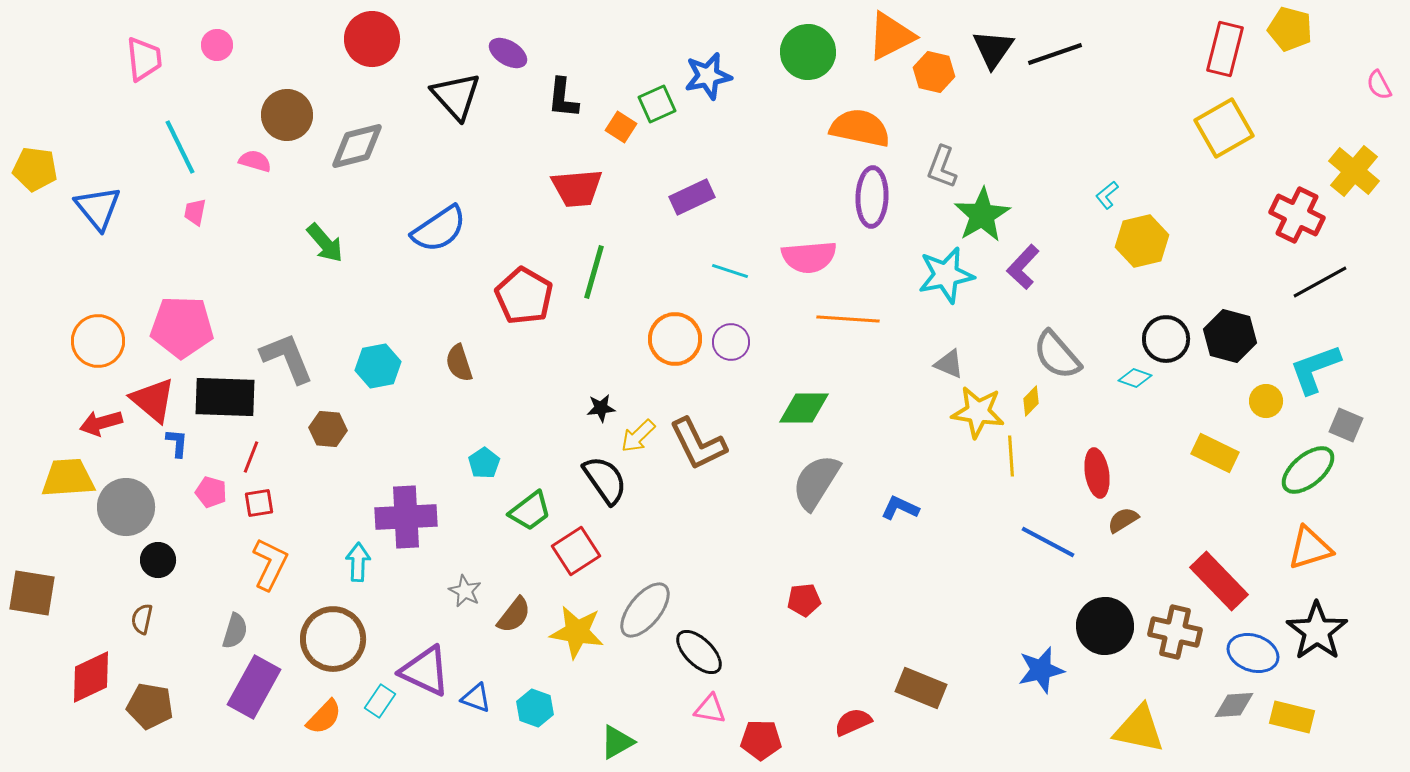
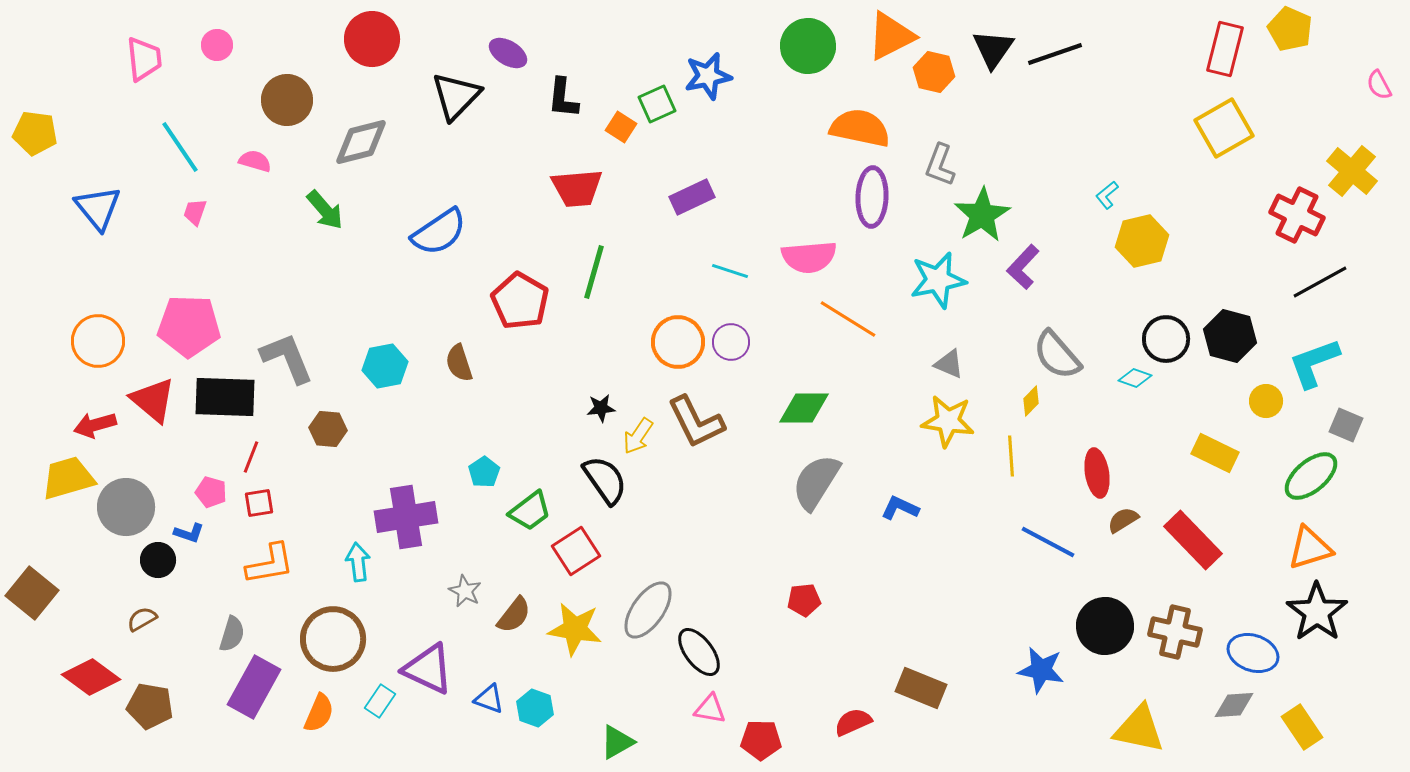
yellow pentagon at (1290, 29): rotated 9 degrees clockwise
green circle at (808, 52): moved 6 px up
black triangle at (456, 96): rotated 26 degrees clockwise
brown circle at (287, 115): moved 15 px up
gray diamond at (357, 146): moved 4 px right, 4 px up
cyan line at (180, 147): rotated 8 degrees counterclockwise
gray L-shape at (942, 167): moved 2 px left, 2 px up
yellow pentagon at (35, 169): moved 36 px up
yellow cross at (1354, 171): moved 2 px left
pink trapezoid at (195, 212): rotated 8 degrees clockwise
blue semicircle at (439, 229): moved 3 px down
green arrow at (325, 243): moved 33 px up
cyan star at (946, 275): moved 8 px left, 5 px down
red pentagon at (524, 296): moved 4 px left, 5 px down
orange line at (848, 319): rotated 28 degrees clockwise
pink pentagon at (182, 327): moved 7 px right, 1 px up
orange circle at (675, 339): moved 3 px right, 3 px down
cyan hexagon at (378, 366): moved 7 px right
cyan L-shape at (1315, 369): moved 1 px left, 6 px up
yellow star at (978, 412): moved 30 px left, 9 px down
red arrow at (101, 423): moved 6 px left, 2 px down
yellow arrow at (638, 436): rotated 12 degrees counterclockwise
blue L-shape at (177, 443): moved 12 px right, 90 px down; rotated 104 degrees clockwise
brown L-shape at (698, 444): moved 2 px left, 22 px up
cyan pentagon at (484, 463): moved 9 px down
green ellipse at (1308, 470): moved 3 px right, 6 px down
yellow trapezoid at (68, 478): rotated 12 degrees counterclockwise
purple cross at (406, 517): rotated 6 degrees counterclockwise
cyan arrow at (358, 562): rotated 9 degrees counterclockwise
orange L-shape at (270, 564): rotated 54 degrees clockwise
red rectangle at (1219, 581): moved 26 px left, 41 px up
brown square at (32, 593): rotated 30 degrees clockwise
gray ellipse at (645, 610): moved 3 px right; rotated 4 degrees counterclockwise
brown semicircle at (142, 619): rotated 48 degrees clockwise
gray semicircle at (235, 631): moved 3 px left, 3 px down
black star at (1317, 631): moved 19 px up
yellow star at (577, 632): moved 2 px left, 3 px up
black ellipse at (699, 652): rotated 9 degrees clockwise
blue star at (1041, 670): rotated 24 degrees clockwise
purple triangle at (425, 671): moved 3 px right, 2 px up
red diamond at (91, 677): rotated 62 degrees clockwise
blue triangle at (476, 698): moved 13 px right, 1 px down
orange semicircle at (324, 717): moved 5 px left, 4 px up; rotated 21 degrees counterclockwise
yellow rectangle at (1292, 717): moved 10 px right, 10 px down; rotated 42 degrees clockwise
